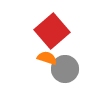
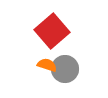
orange semicircle: moved 7 px down
